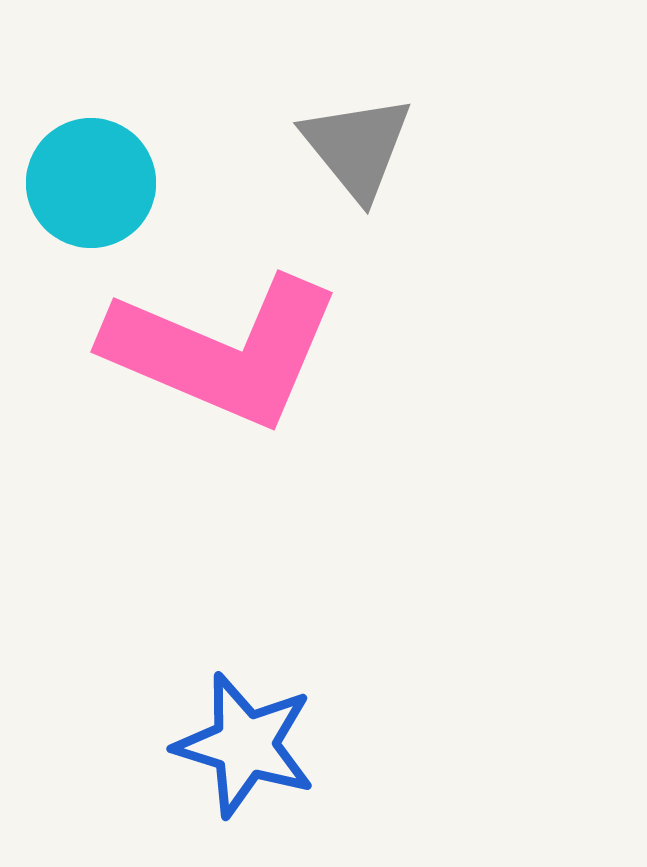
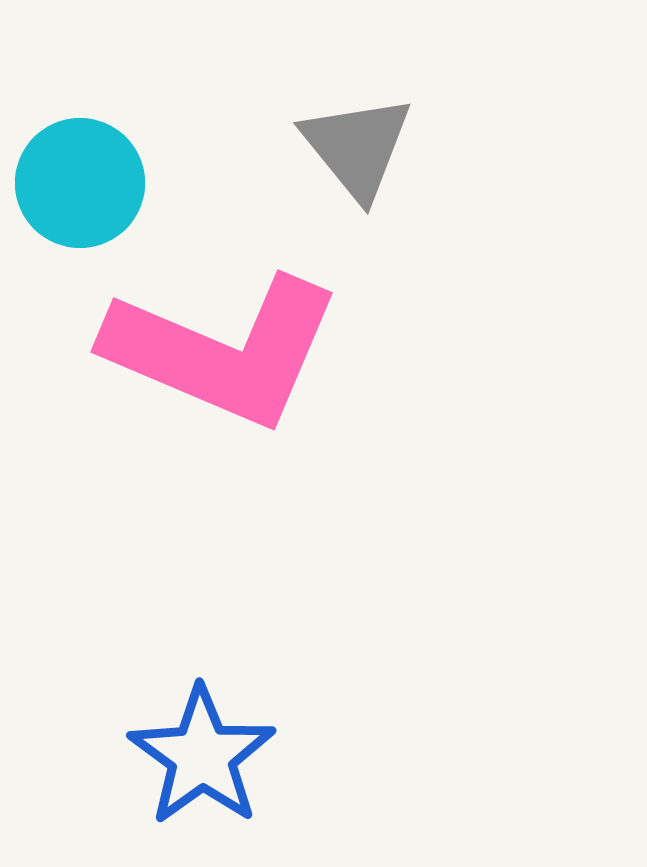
cyan circle: moved 11 px left
blue star: moved 43 px left, 11 px down; rotated 19 degrees clockwise
